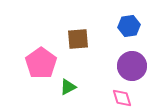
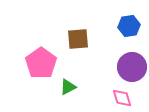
purple circle: moved 1 px down
